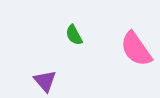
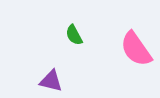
purple triangle: moved 6 px right; rotated 35 degrees counterclockwise
